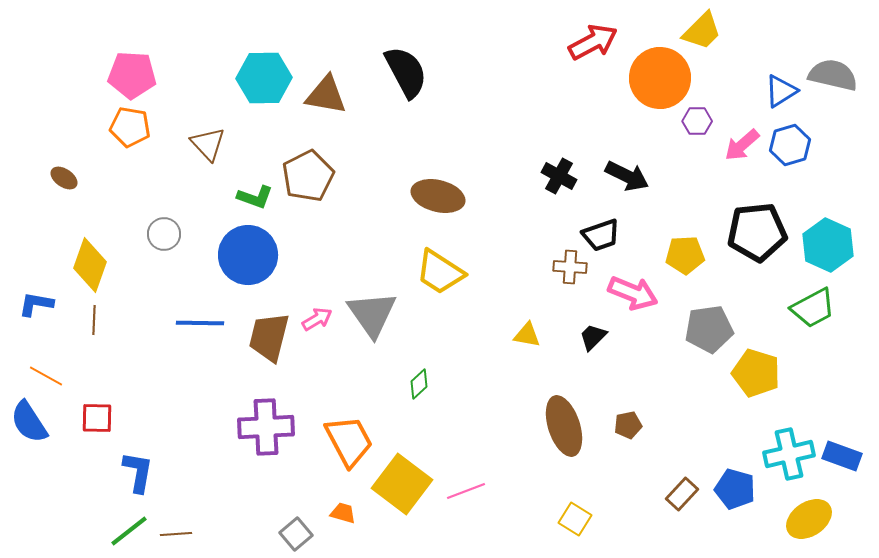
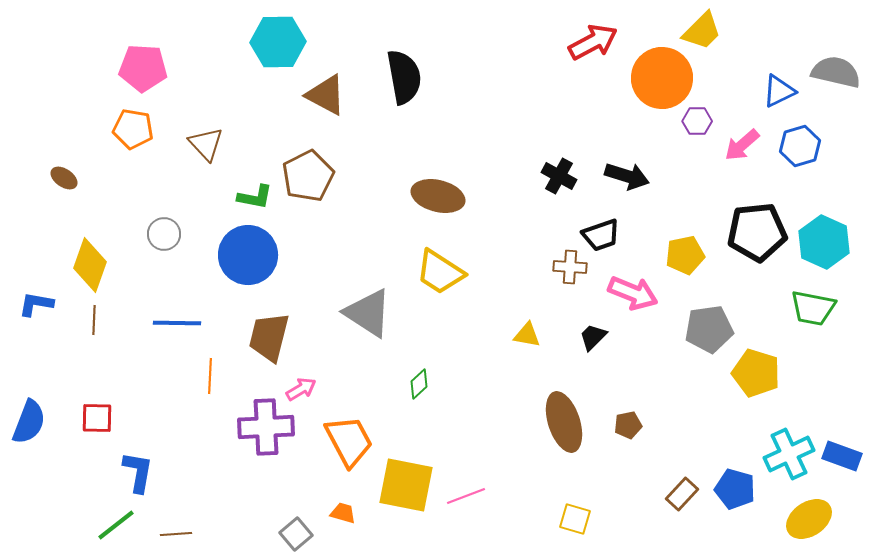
black semicircle at (406, 72): moved 2 px left, 5 px down; rotated 18 degrees clockwise
pink pentagon at (132, 75): moved 11 px right, 7 px up
gray semicircle at (833, 75): moved 3 px right, 3 px up
cyan hexagon at (264, 78): moved 14 px right, 36 px up
orange circle at (660, 78): moved 2 px right
blue triangle at (781, 91): moved 2 px left; rotated 6 degrees clockwise
brown triangle at (326, 95): rotated 18 degrees clockwise
orange pentagon at (130, 127): moved 3 px right, 2 px down
brown triangle at (208, 144): moved 2 px left
blue hexagon at (790, 145): moved 10 px right, 1 px down
black arrow at (627, 176): rotated 9 degrees counterclockwise
green L-shape at (255, 197): rotated 9 degrees counterclockwise
cyan hexagon at (828, 245): moved 4 px left, 3 px up
yellow pentagon at (685, 255): rotated 9 degrees counterclockwise
green trapezoid at (813, 308): rotated 39 degrees clockwise
gray triangle at (372, 314): moved 4 px left, 1 px up; rotated 22 degrees counterclockwise
pink arrow at (317, 319): moved 16 px left, 70 px down
blue line at (200, 323): moved 23 px left
orange line at (46, 376): moved 164 px right; rotated 64 degrees clockwise
blue semicircle at (29, 422): rotated 126 degrees counterclockwise
brown ellipse at (564, 426): moved 4 px up
cyan cross at (789, 454): rotated 12 degrees counterclockwise
yellow square at (402, 484): moved 4 px right, 1 px down; rotated 26 degrees counterclockwise
pink line at (466, 491): moved 5 px down
yellow square at (575, 519): rotated 16 degrees counterclockwise
green line at (129, 531): moved 13 px left, 6 px up
